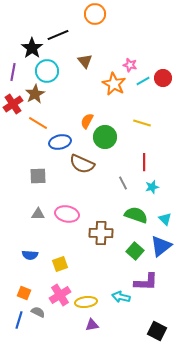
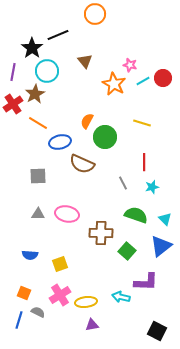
green square: moved 8 px left
